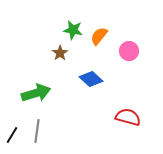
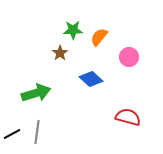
green star: rotated 12 degrees counterclockwise
orange semicircle: moved 1 px down
pink circle: moved 6 px down
gray line: moved 1 px down
black line: moved 1 px up; rotated 30 degrees clockwise
